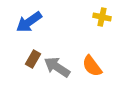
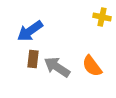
blue arrow: moved 1 px right, 9 px down
brown rectangle: rotated 24 degrees counterclockwise
